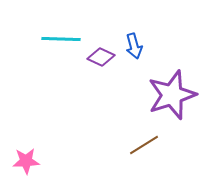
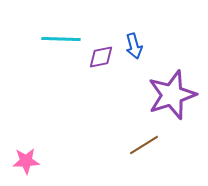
purple diamond: rotated 36 degrees counterclockwise
